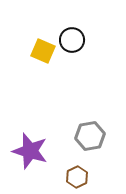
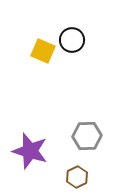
gray hexagon: moved 3 px left; rotated 8 degrees clockwise
